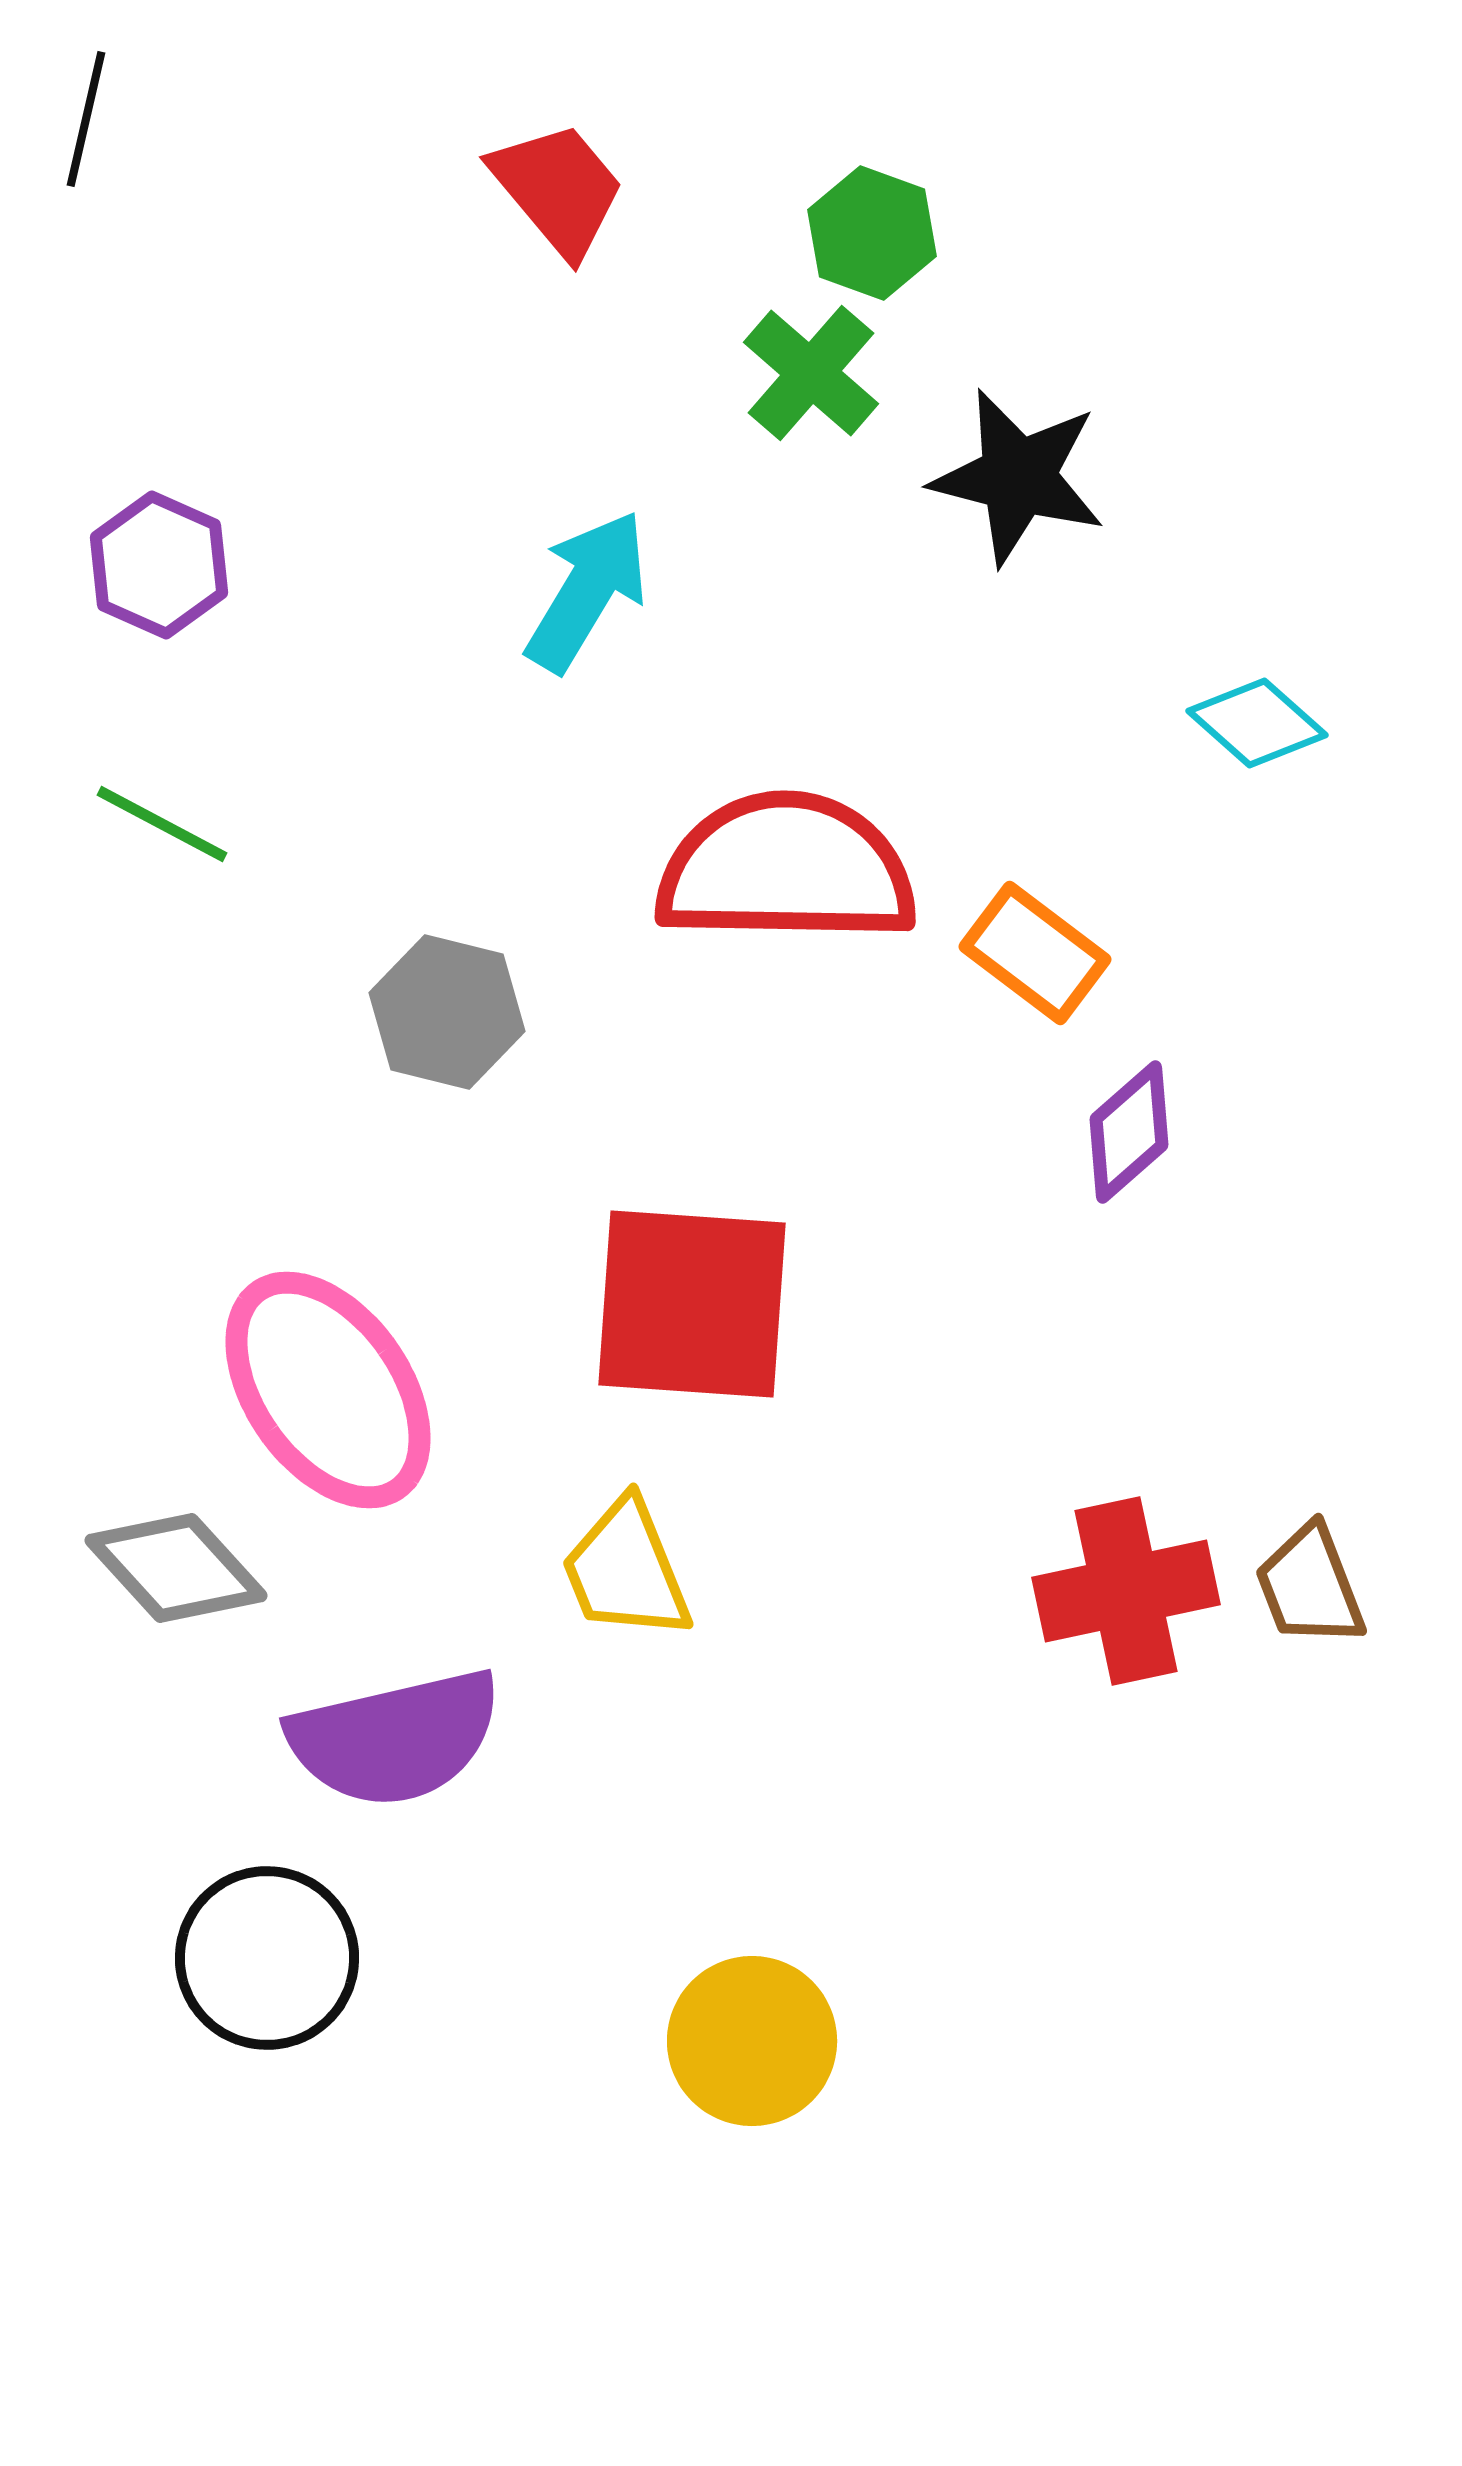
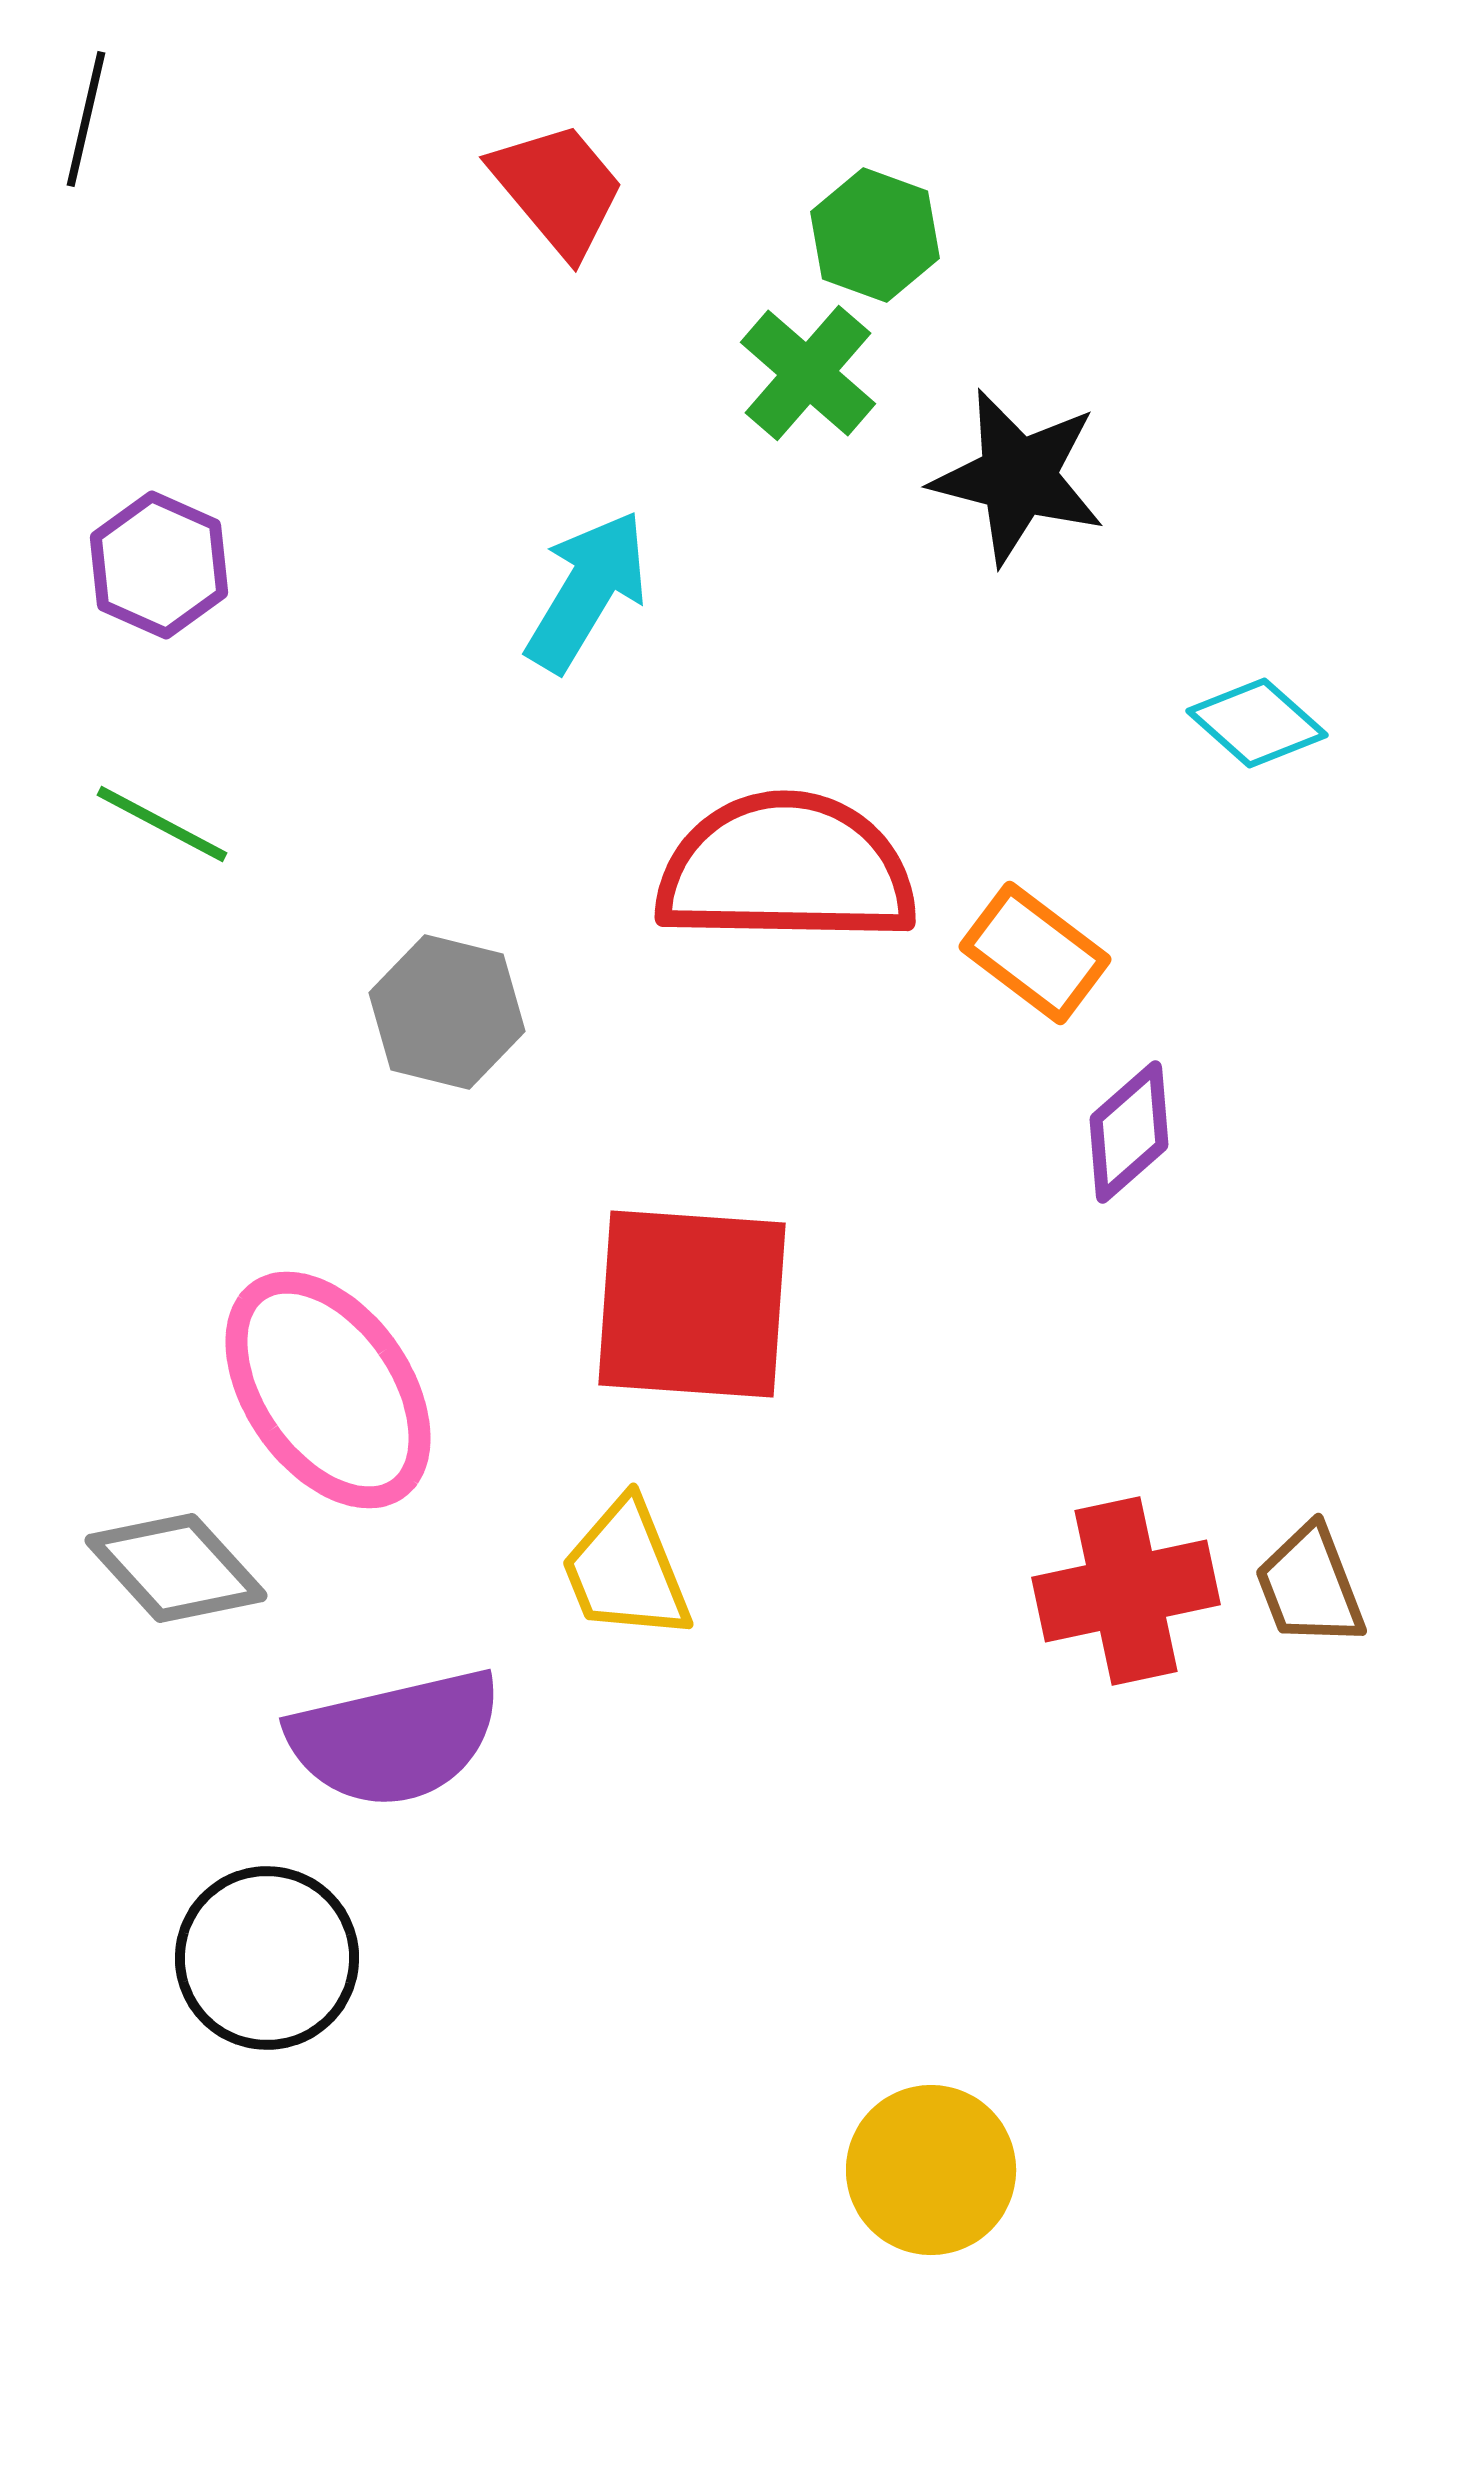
green hexagon: moved 3 px right, 2 px down
green cross: moved 3 px left
yellow circle: moved 179 px right, 129 px down
